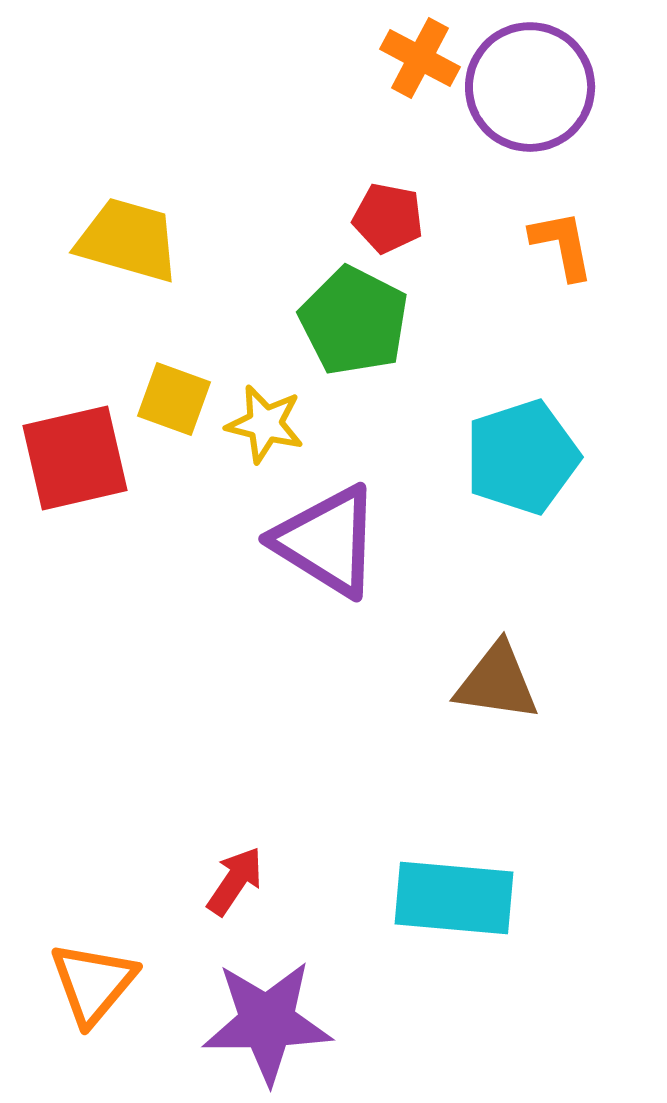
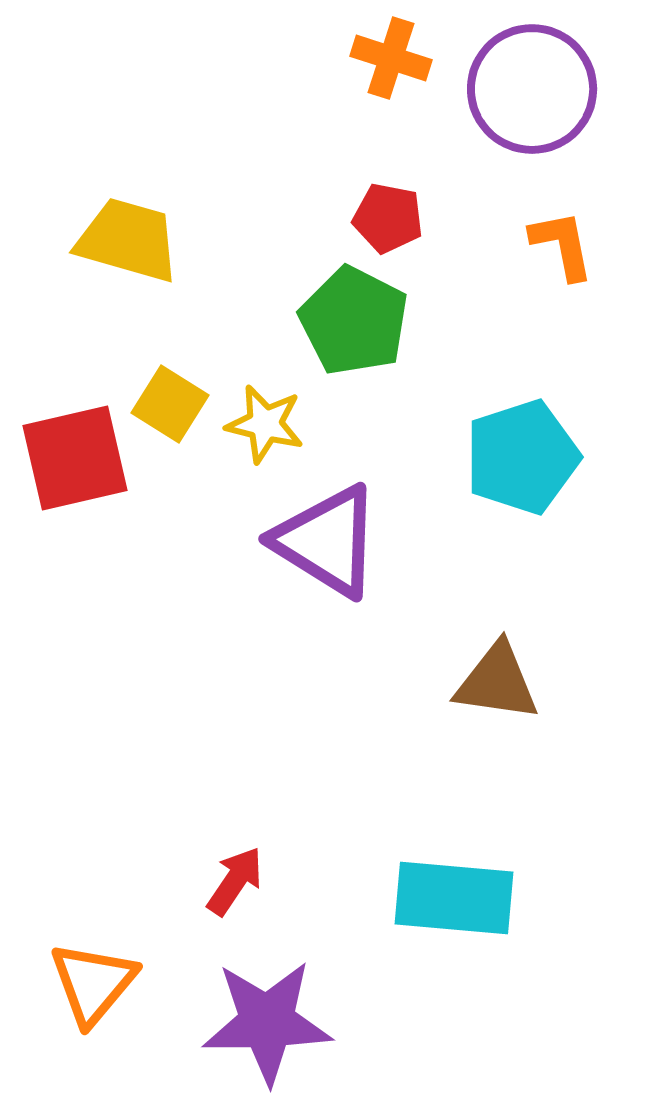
orange cross: moved 29 px left; rotated 10 degrees counterclockwise
purple circle: moved 2 px right, 2 px down
yellow square: moved 4 px left, 5 px down; rotated 12 degrees clockwise
